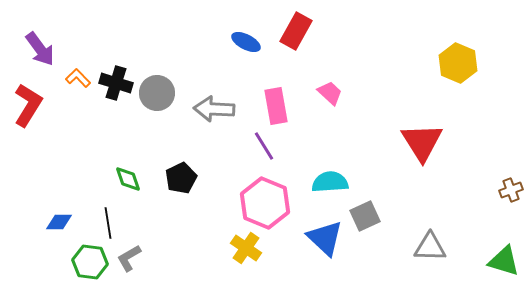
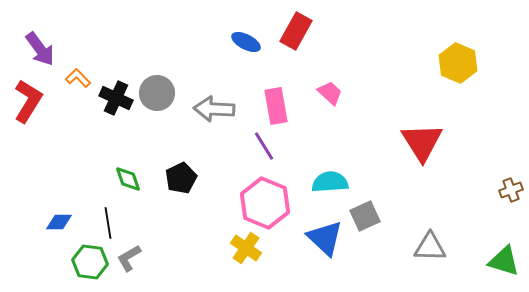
black cross: moved 15 px down; rotated 8 degrees clockwise
red L-shape: moved 4 px up
